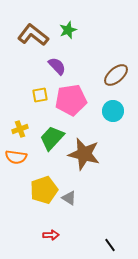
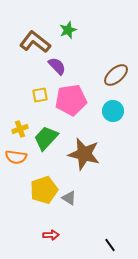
brown L-shape: moved 2 px right, 7 px down
green trapezoid: moved 6 px left
